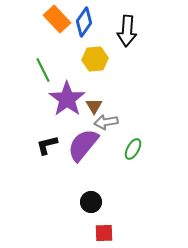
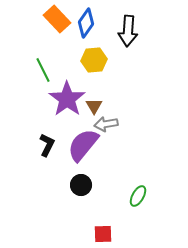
blue diamond: moved 2 px right, 1 px down
black arrow: moved 1 px right
yellow hexagon: moved 1 px left, 1 px down
gray arrow: moved 2 px down
black L-shape: rotated 130 degrees clockwise
green ellipse: moved 5 px right, 47 px down
black circle: moved 10 px left, 17 px up
red square: moved 1 px left, 1 px down
